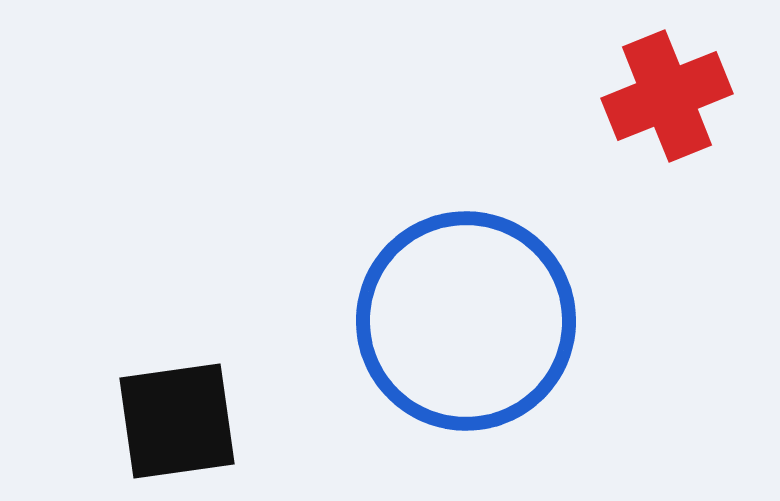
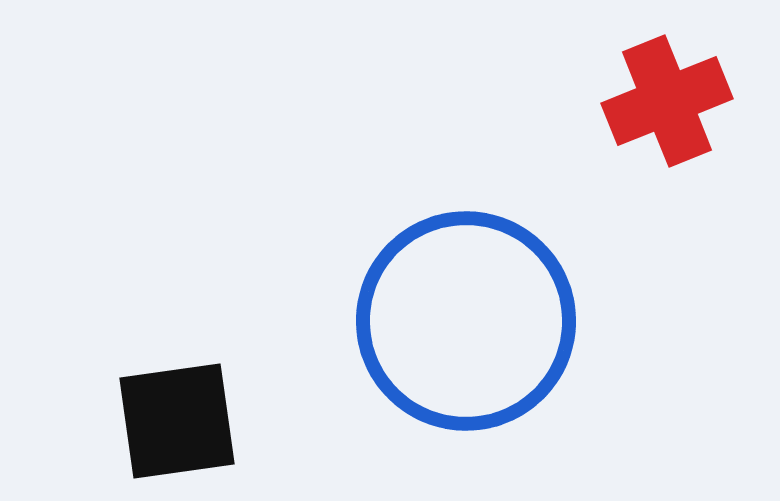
red cross: moved 5 px down
